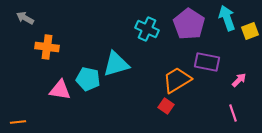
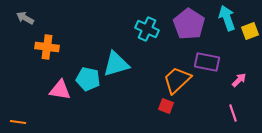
orange trapezoid: rotated 12 degrees counterclockwise
red square: rotated 14 degrees counterclockwise
orange line: rotated 14 degrees clockwise
